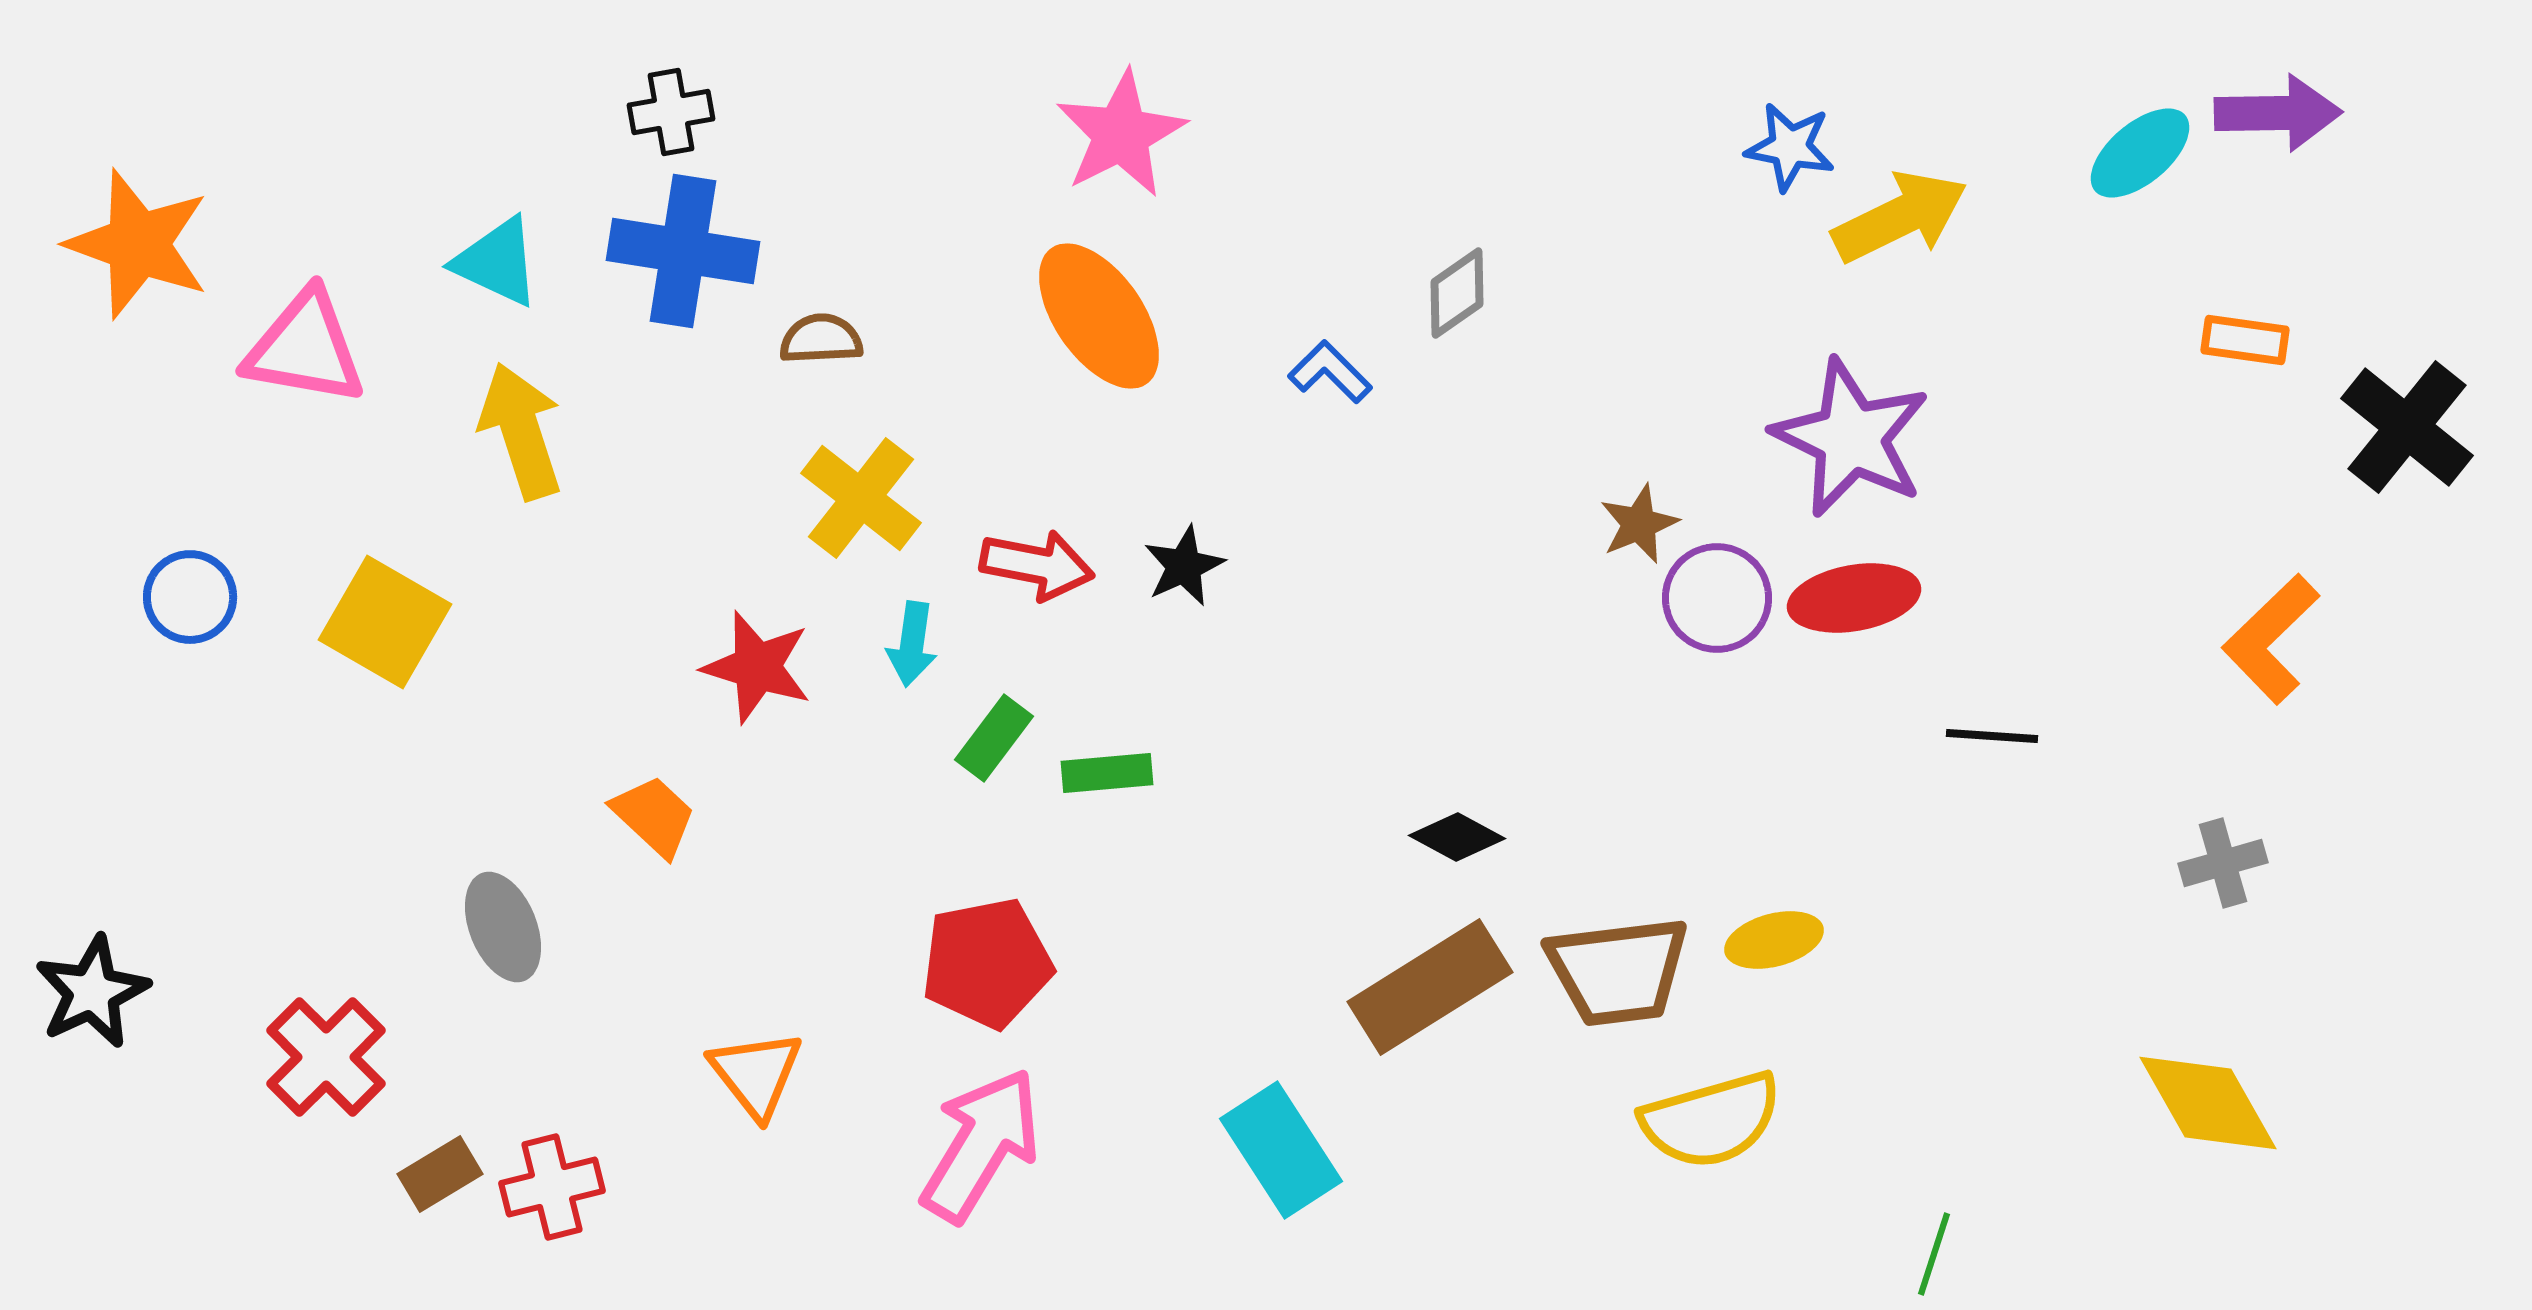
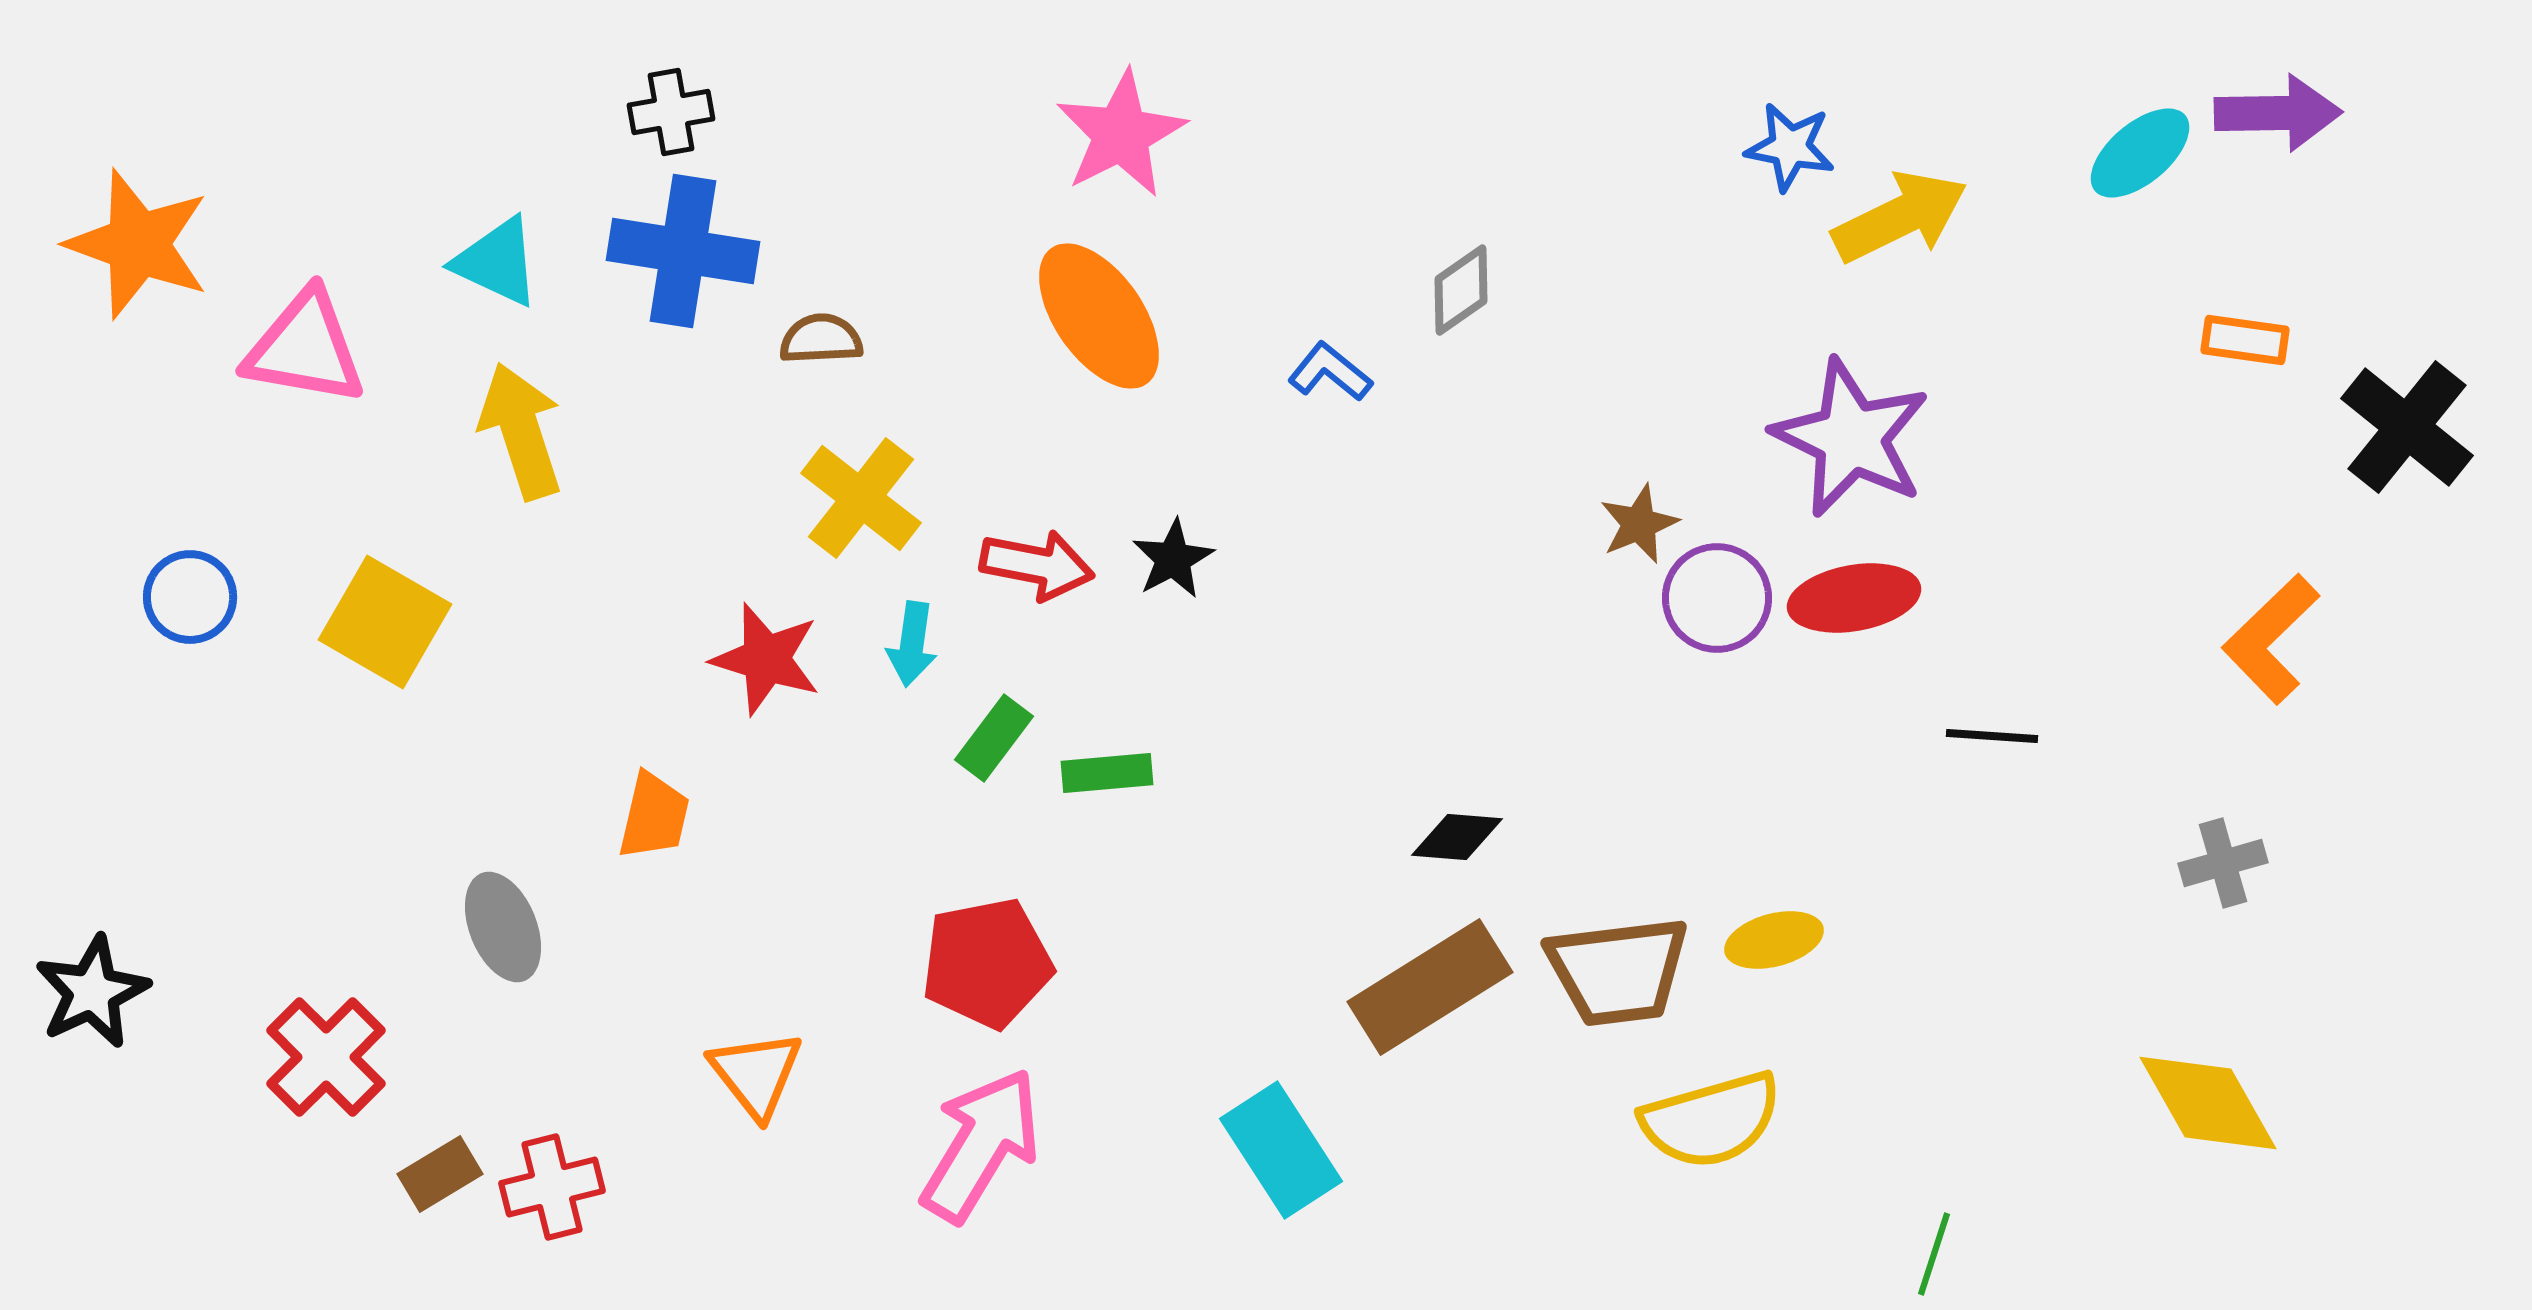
gray diamond at (1457, 293): moved 4 px right, 3 px up
blue L-shape at (1330, 372): rotated 6 degrees counterclockwise
black star at (1184, 566): moved 11 px left, 7 px up; rotated 4 degrees counterclockwise
red star at (757, 667): moved 9 px right, 8 px up
orange trapezoid at (654, 816): rotated 60 degrees clockwise
black diamond at (1457, 837): rotated 24 degrees counterclockwise
